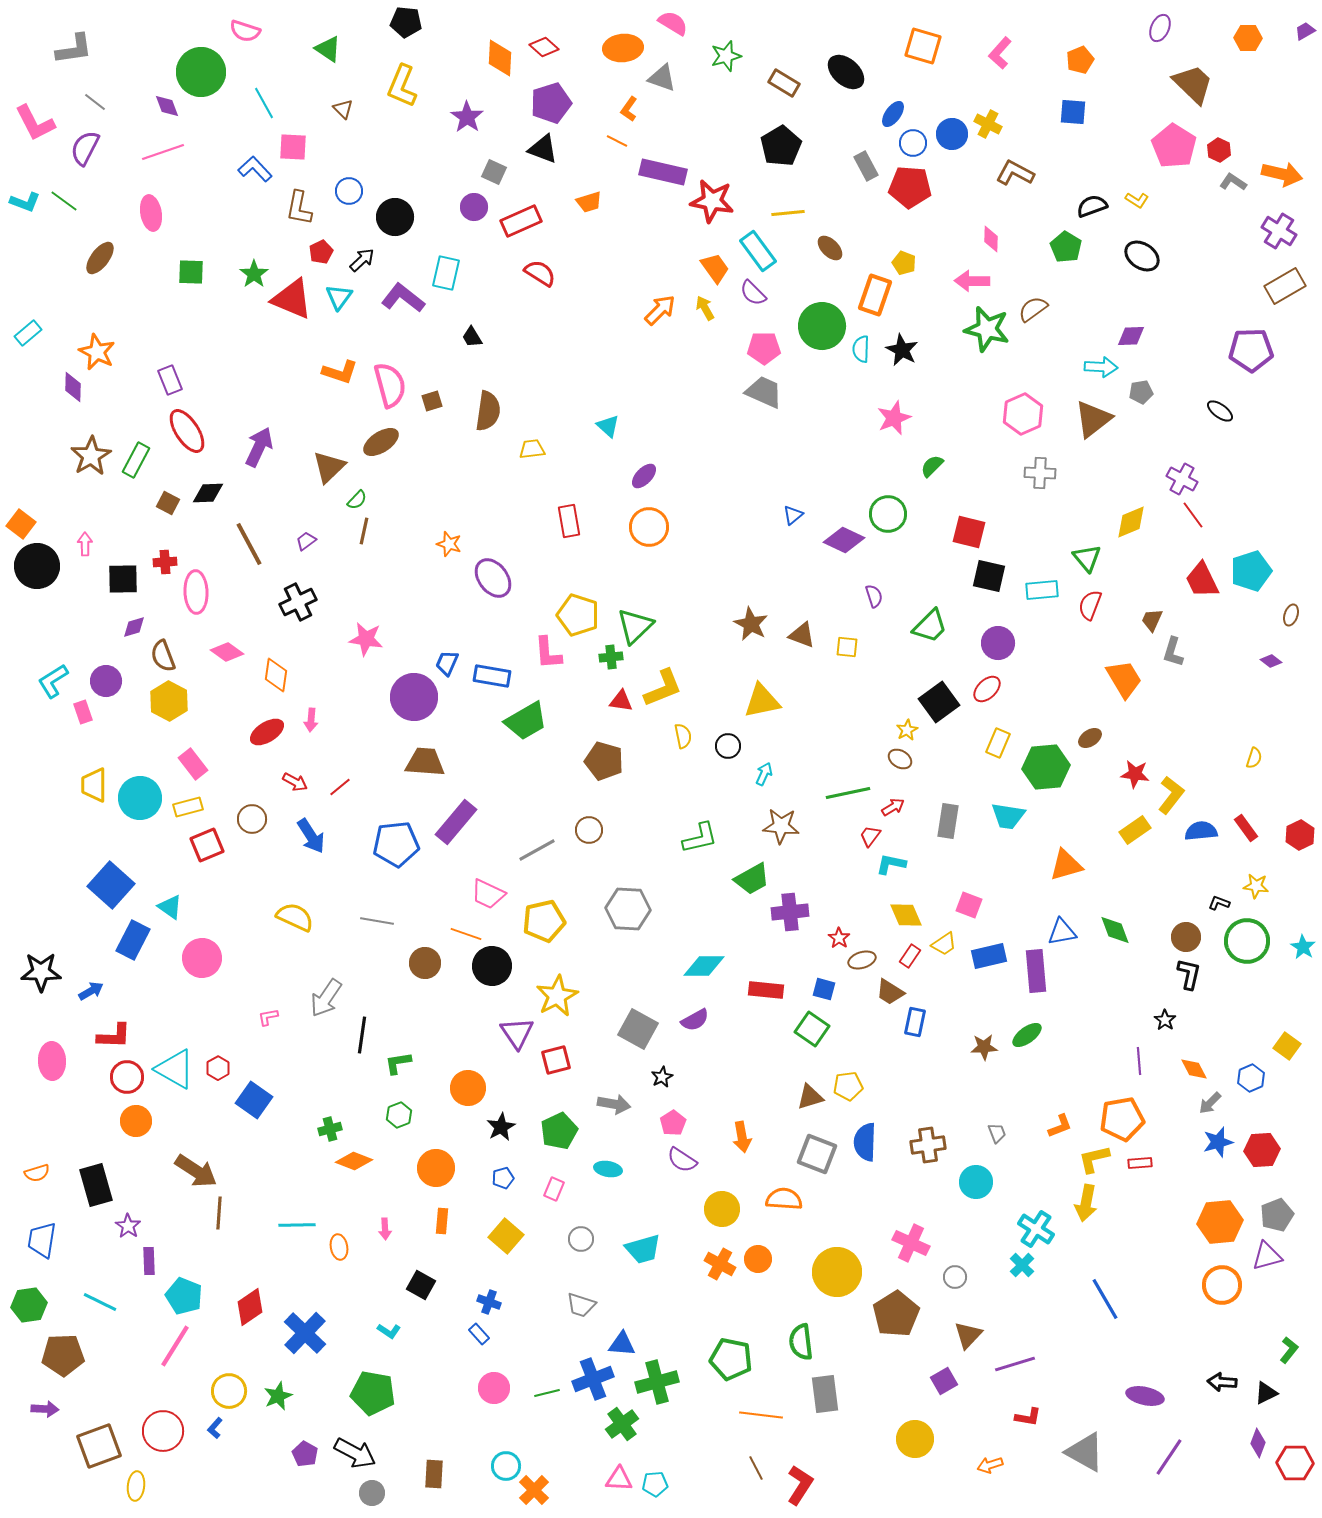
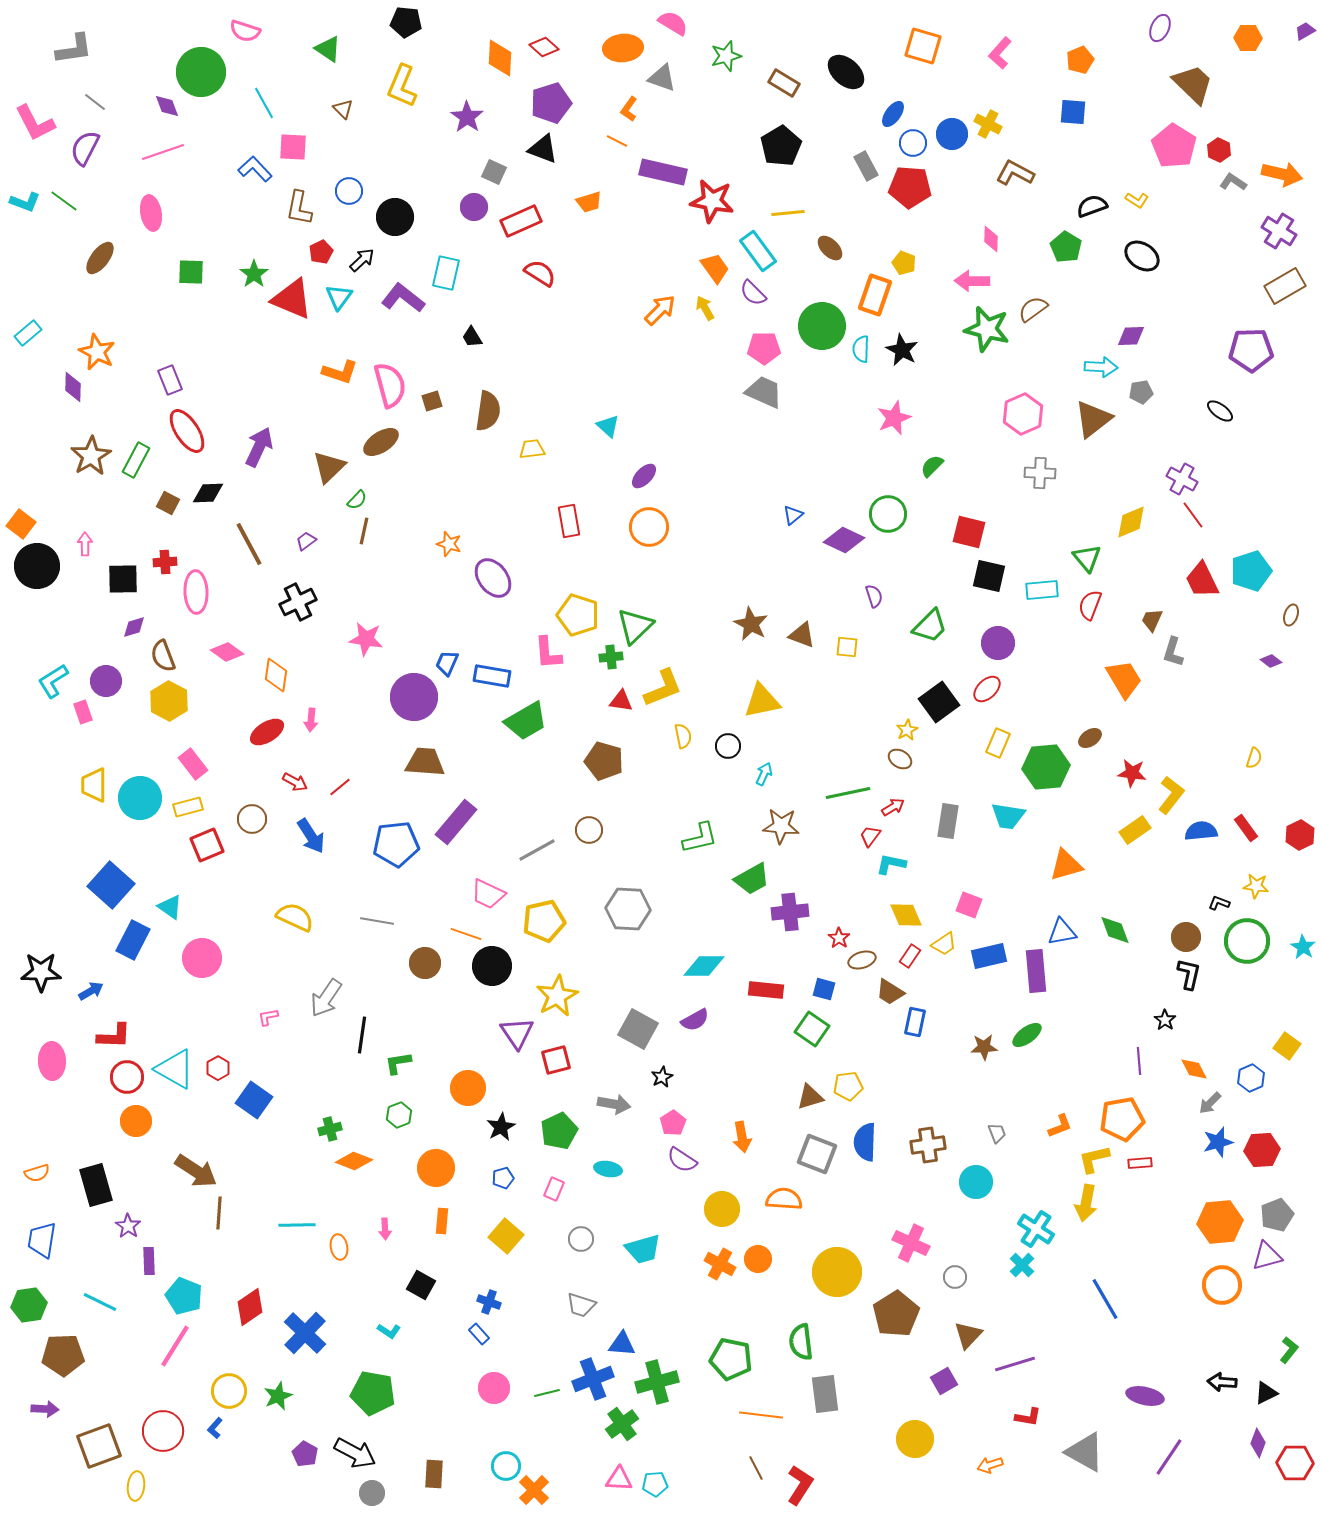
red star at (1135, 774): moved 3 px left, 1 px up
